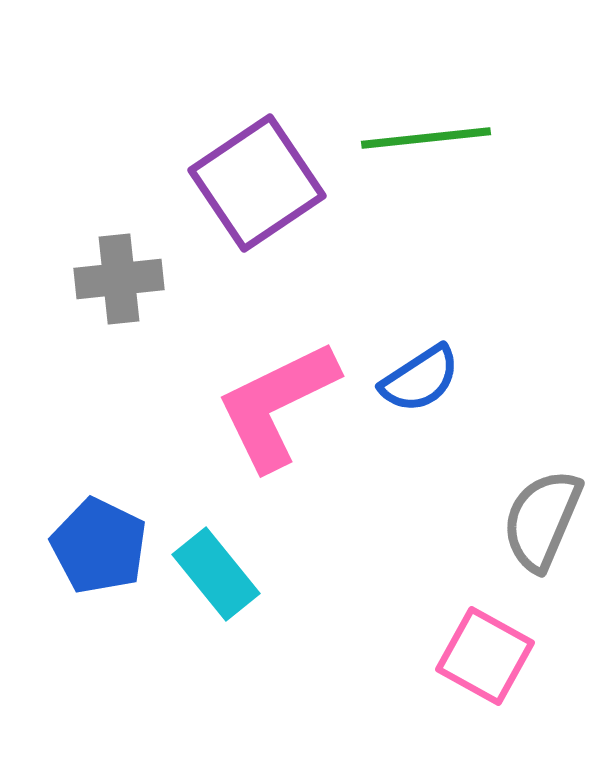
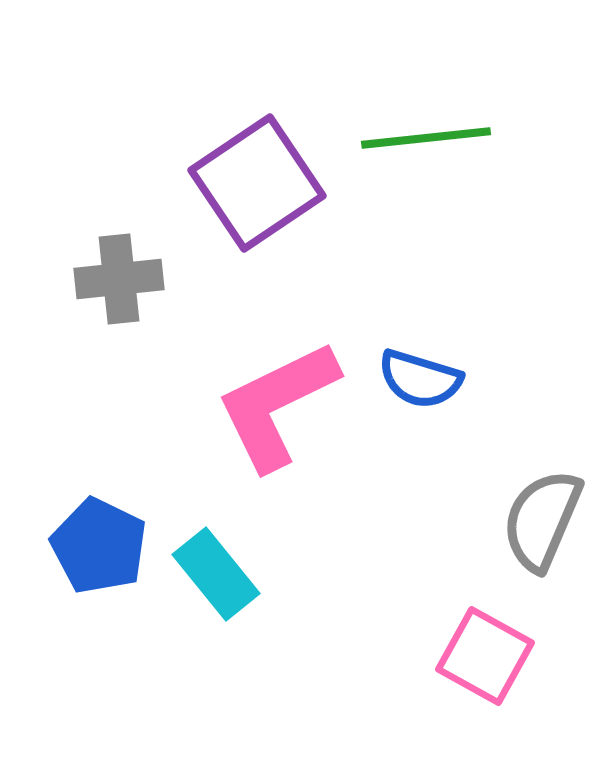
blue semicircle: rotated 50 degrees clockwise
